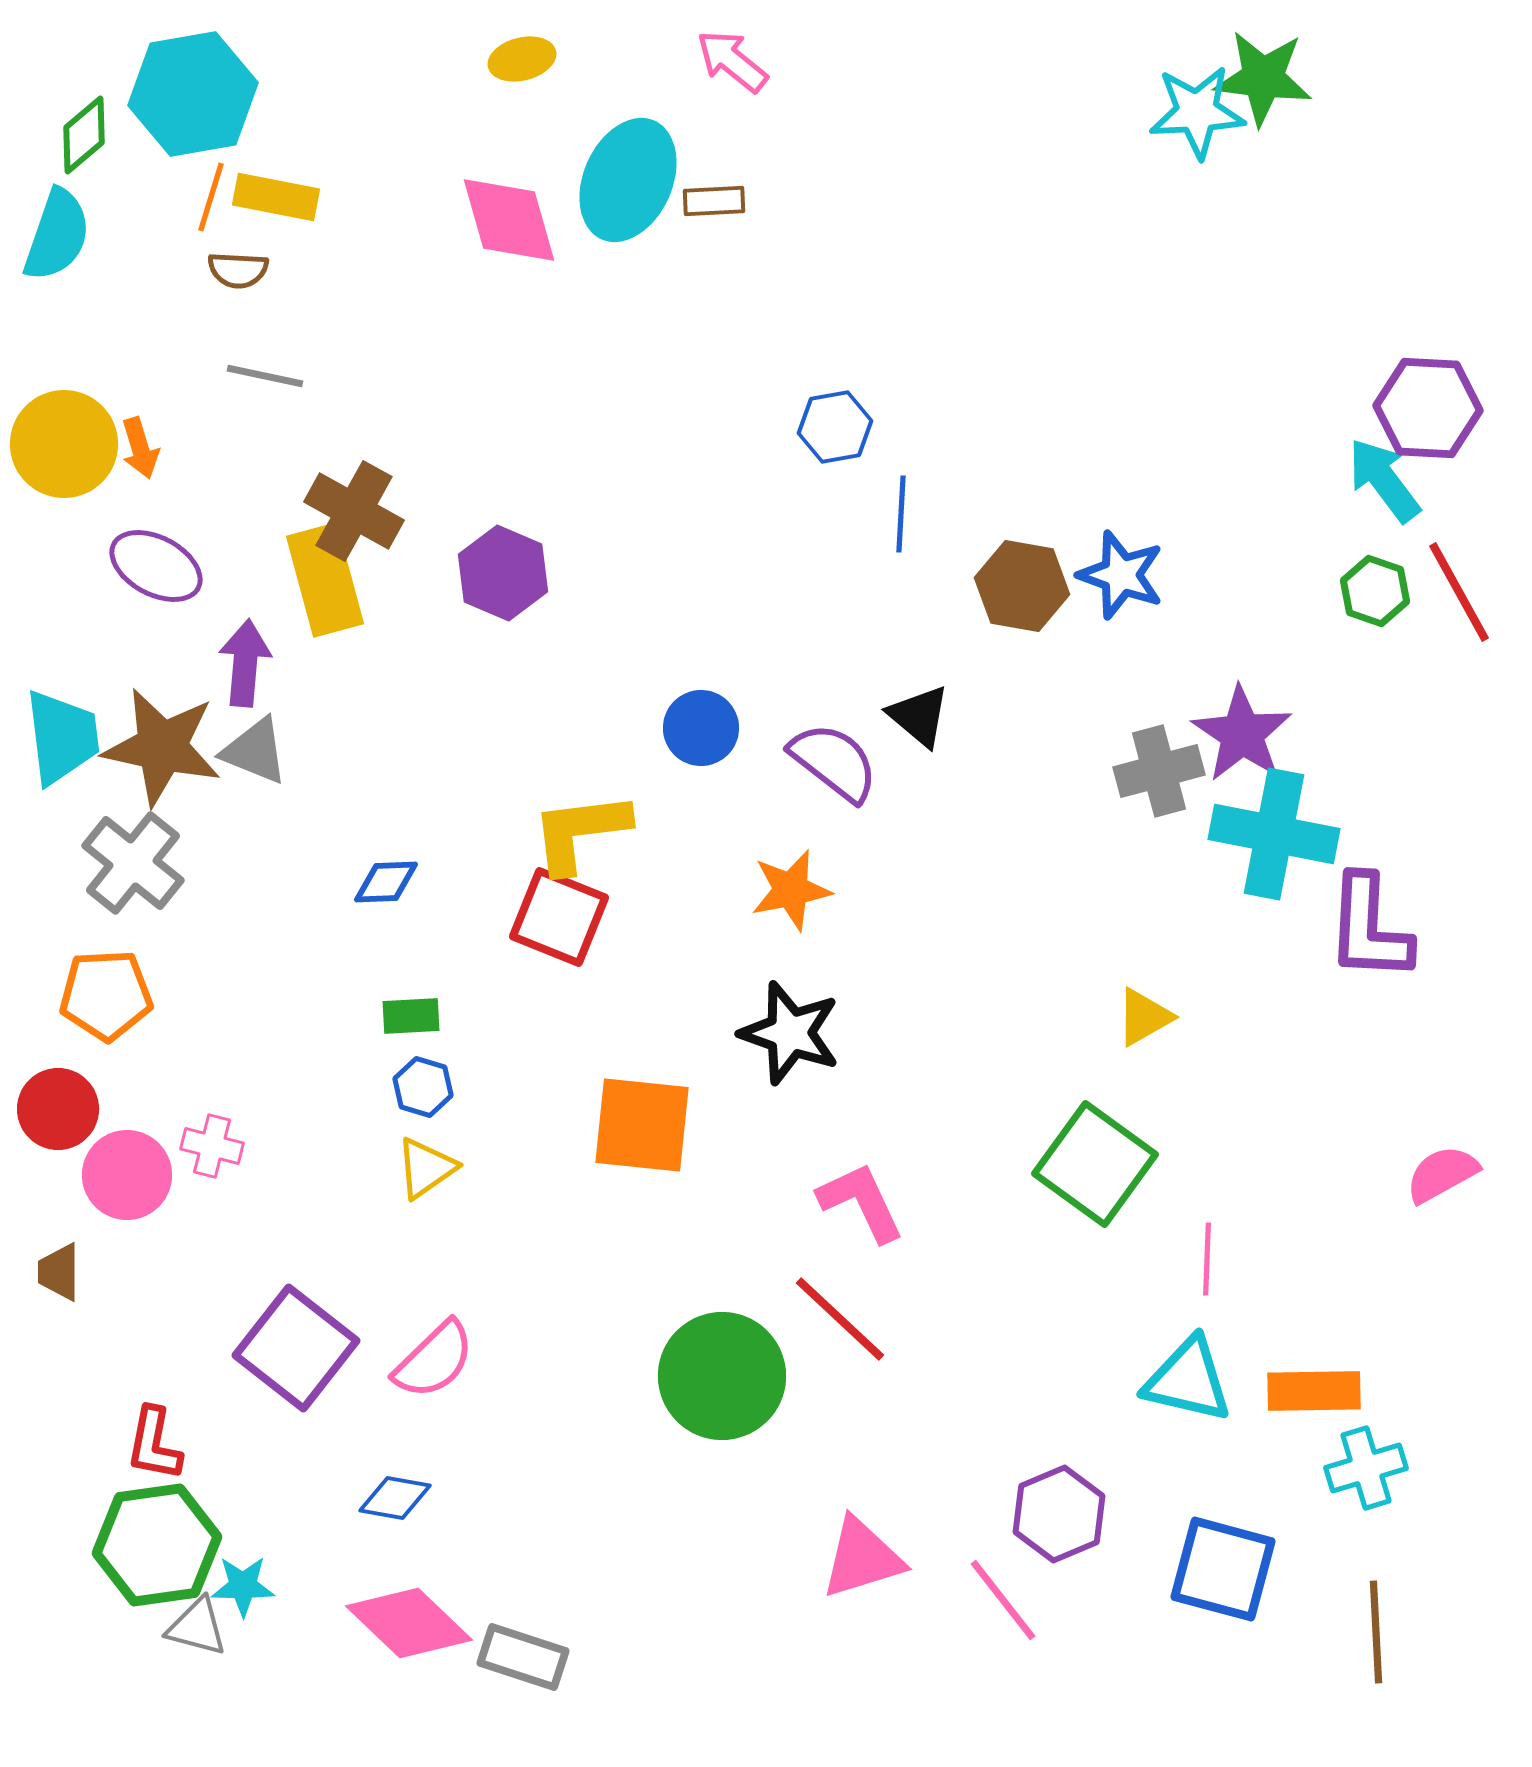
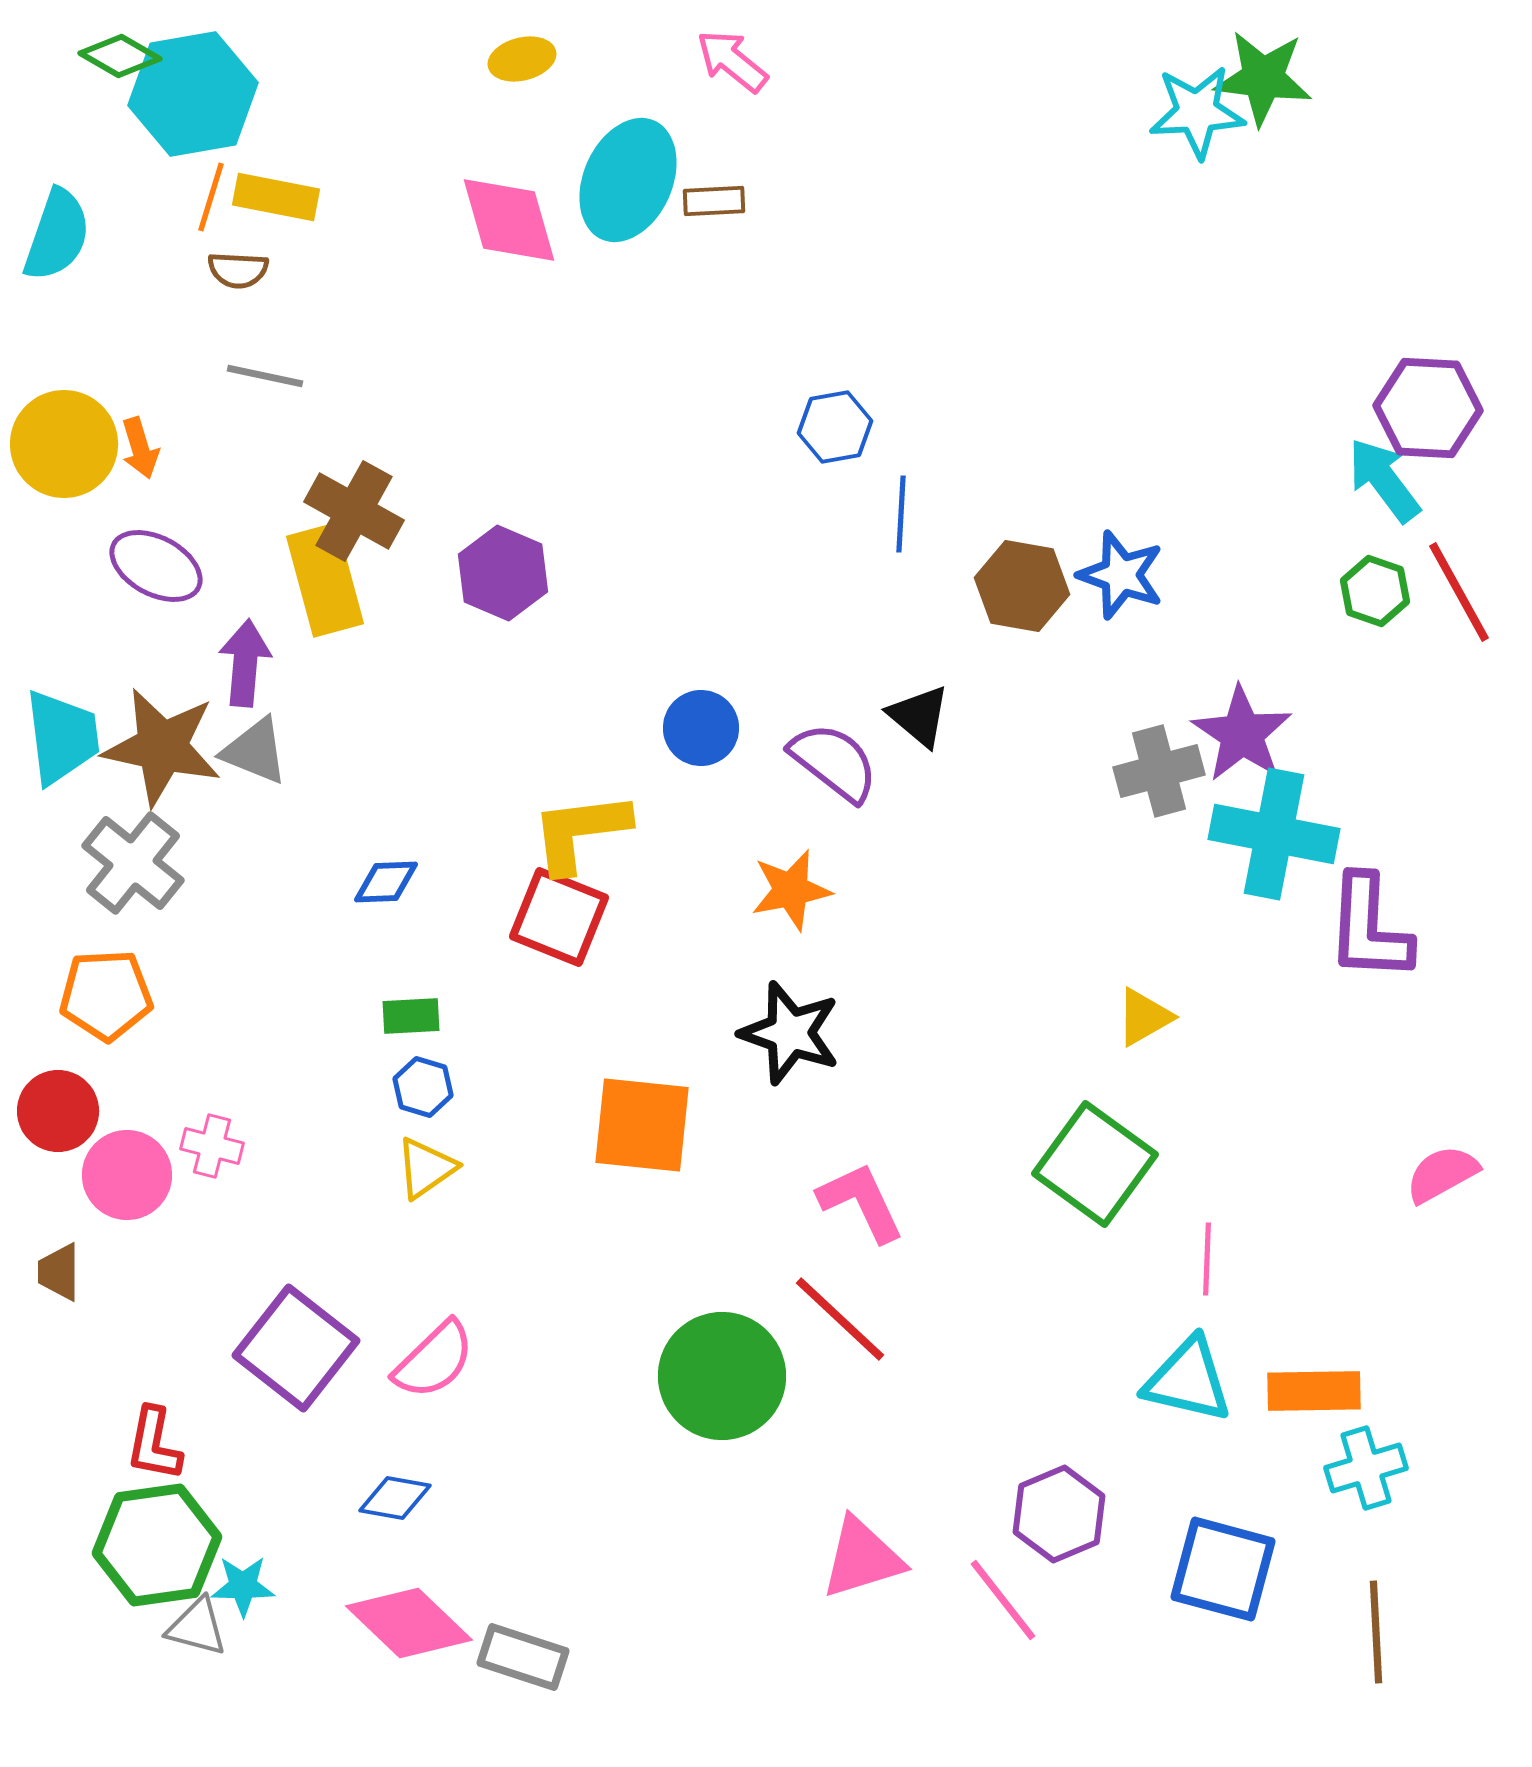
green diamond at (84, 135): moved 36 px right, 79 px up; rotated 70 degrees clockwise
red circle at (58, 1109): moved 2 px down
